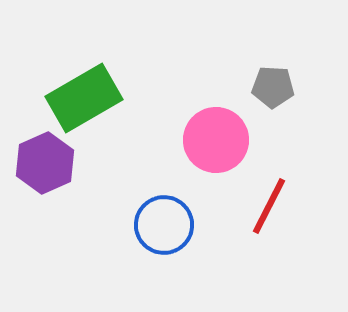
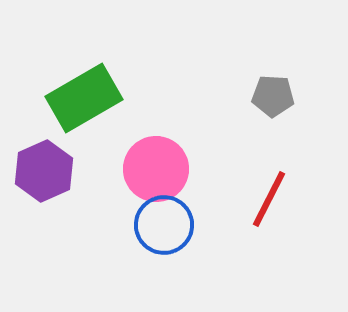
gray pentagon: moved 9 px down
pink circle: moved 60 px left, 29 px down
purple hexagon: moved 1 px left, 8 px down
red line: moved 7 px up
